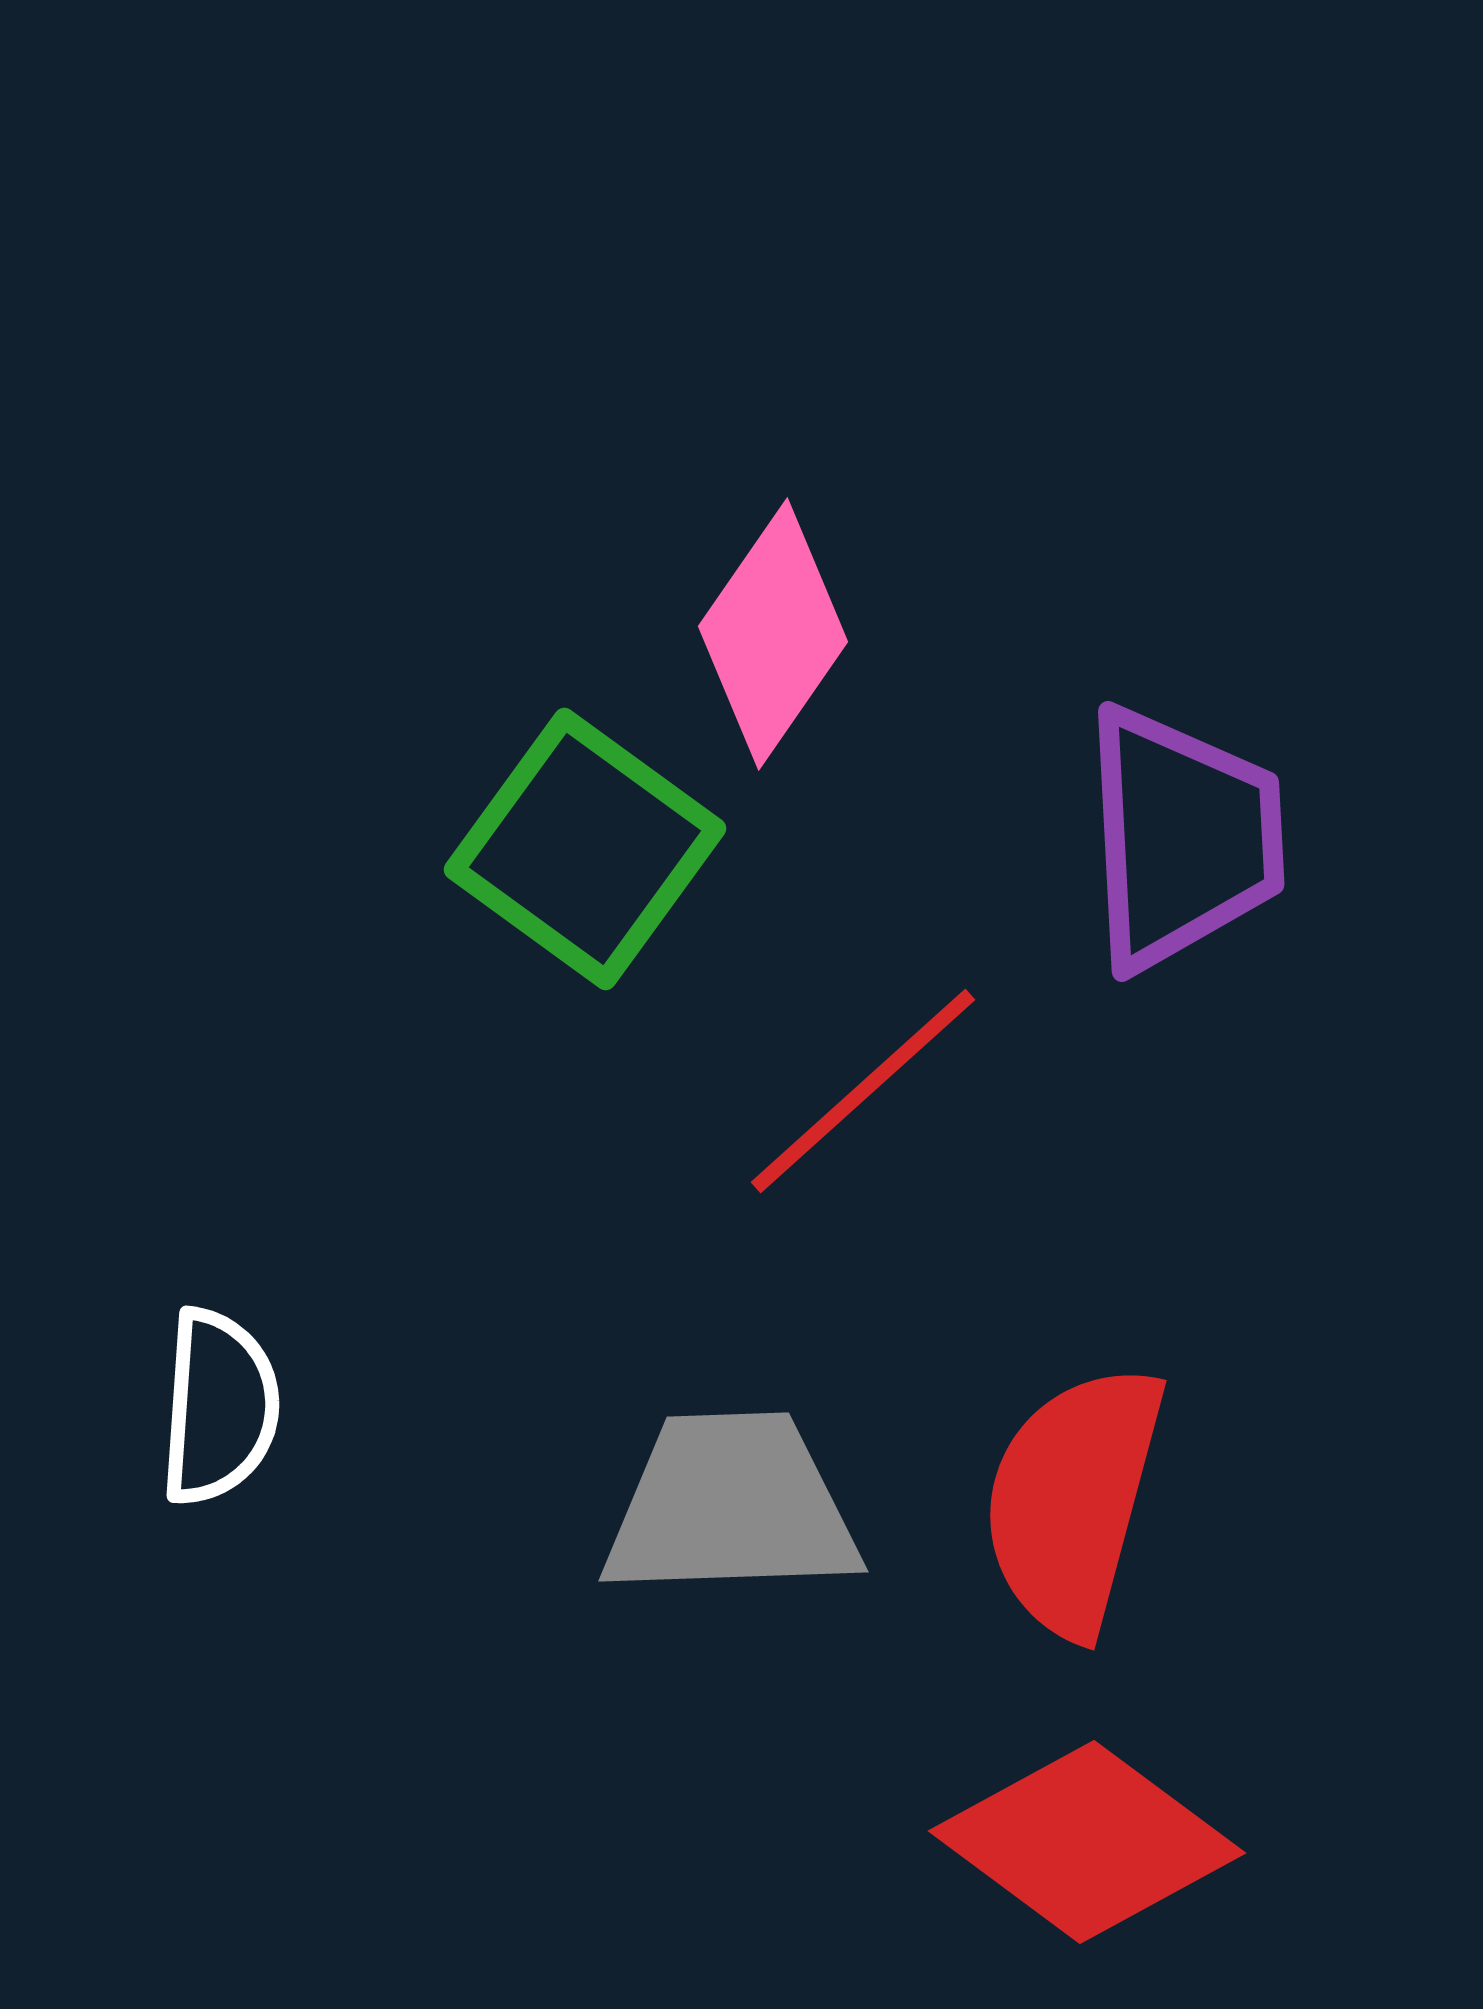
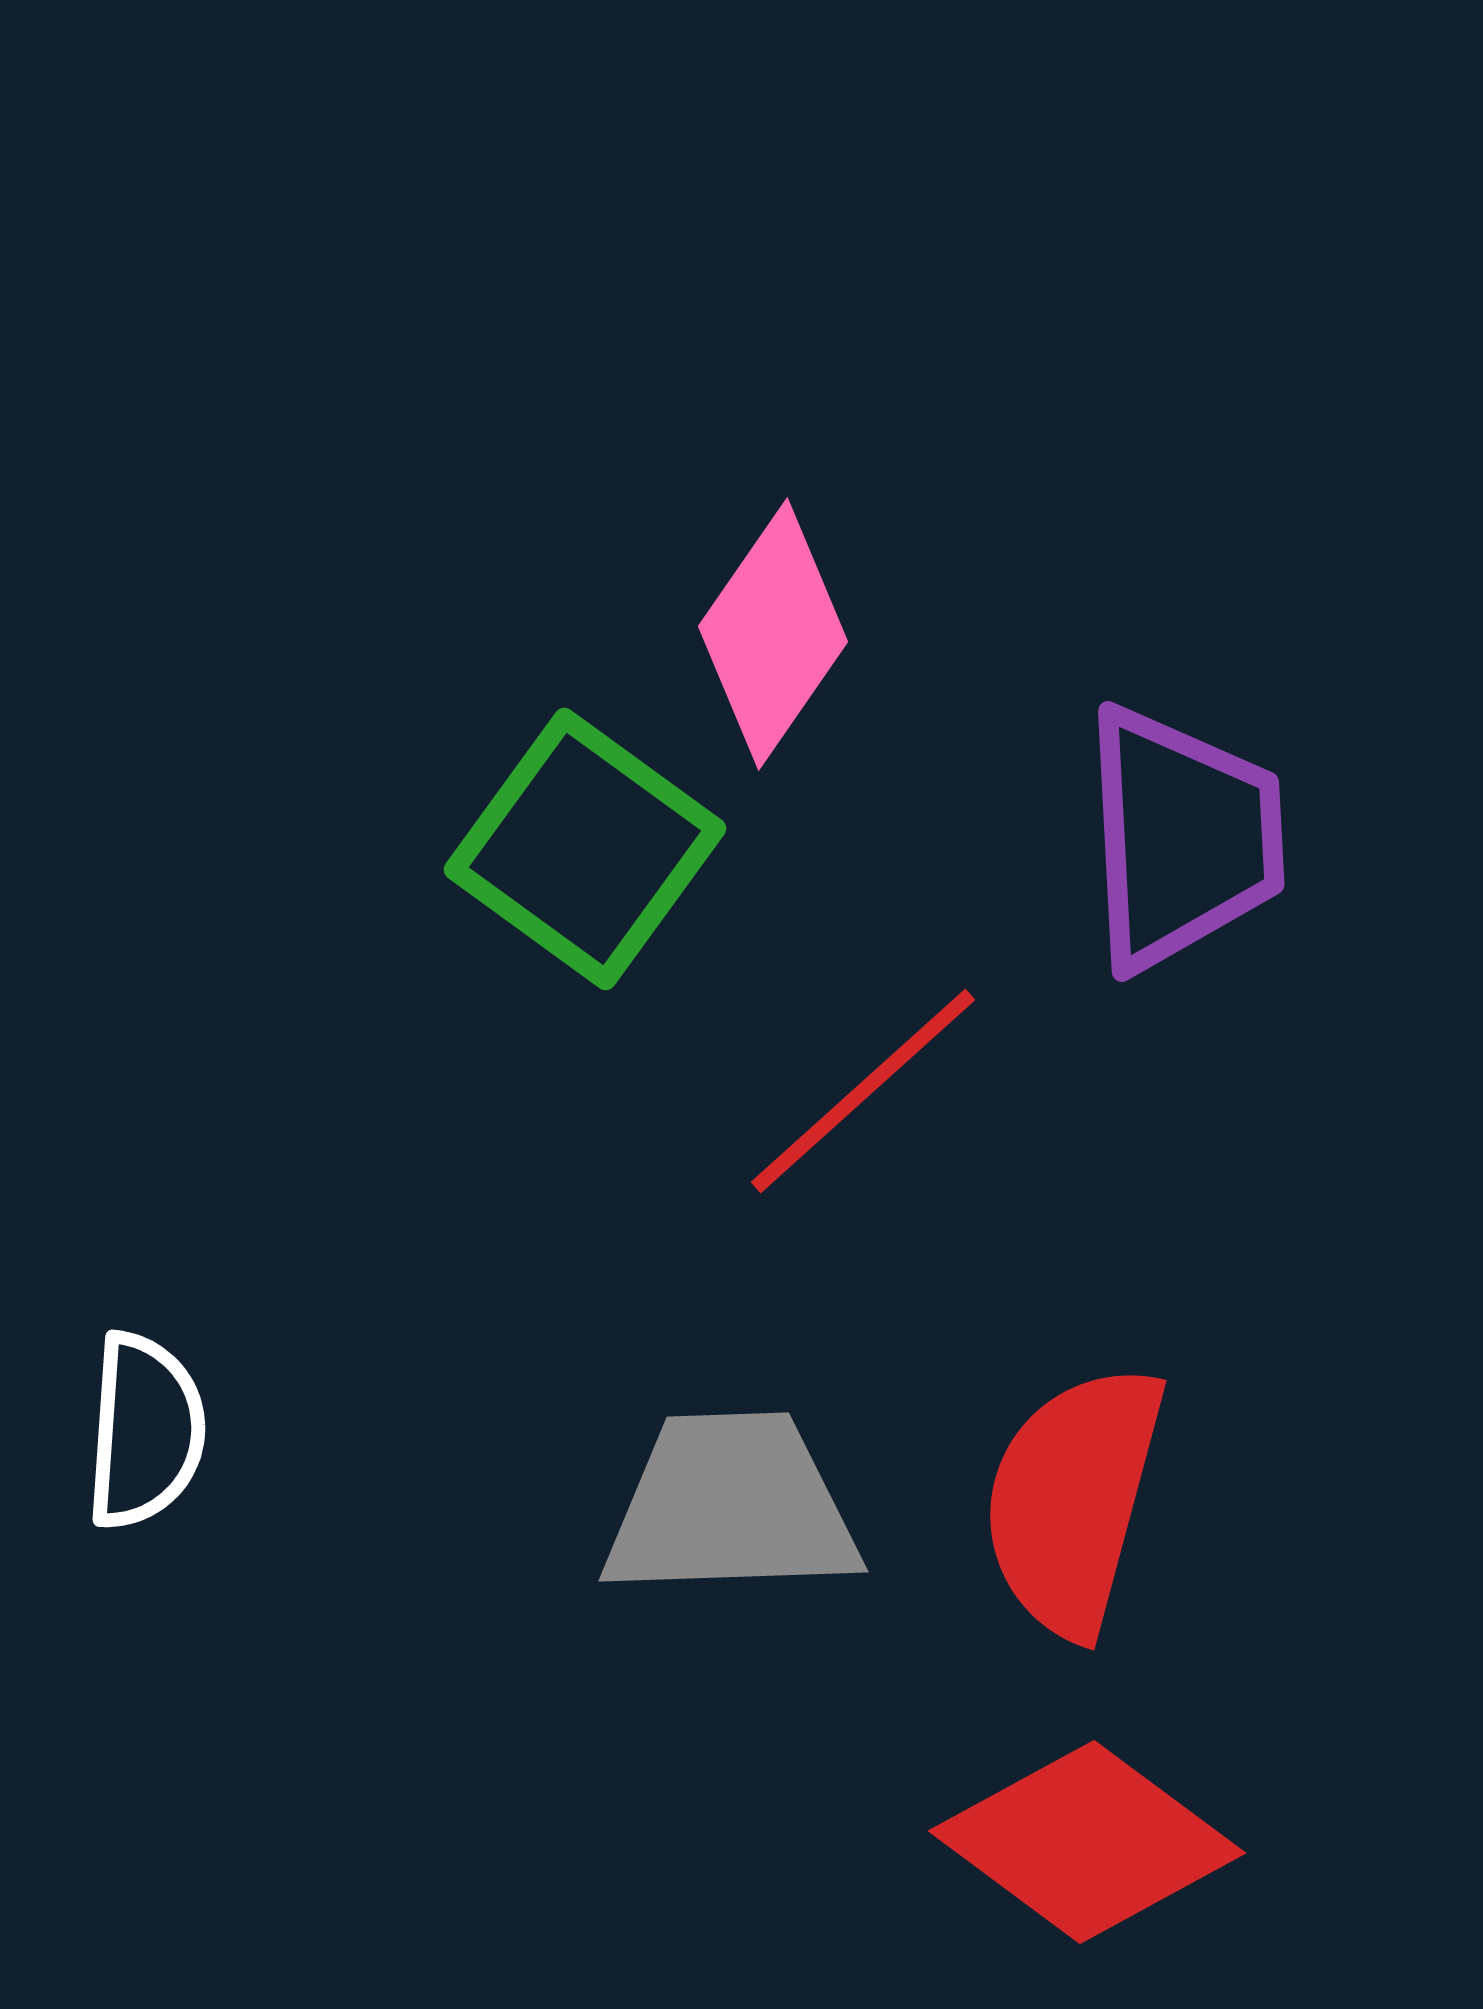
white semicircle: moved 74 px left, 24 px down
